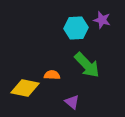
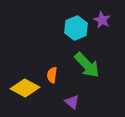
purple star: rotated 12 degrees clockwise
cyan hexagon: rotated 20 degrees counterclockwise
orange semicircle: rotated 84 degrees counterclockwise
yellow diamond: rotated 16 degrees clockwise
